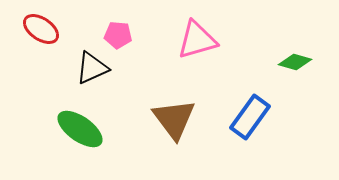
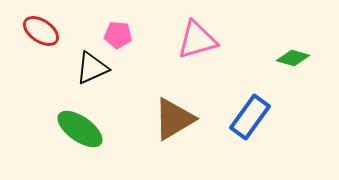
red ellipse: moved 2 px down
green diamond: moved 2 px left, 4 px up
brown triangle: rotated 36 degrees clockwise
